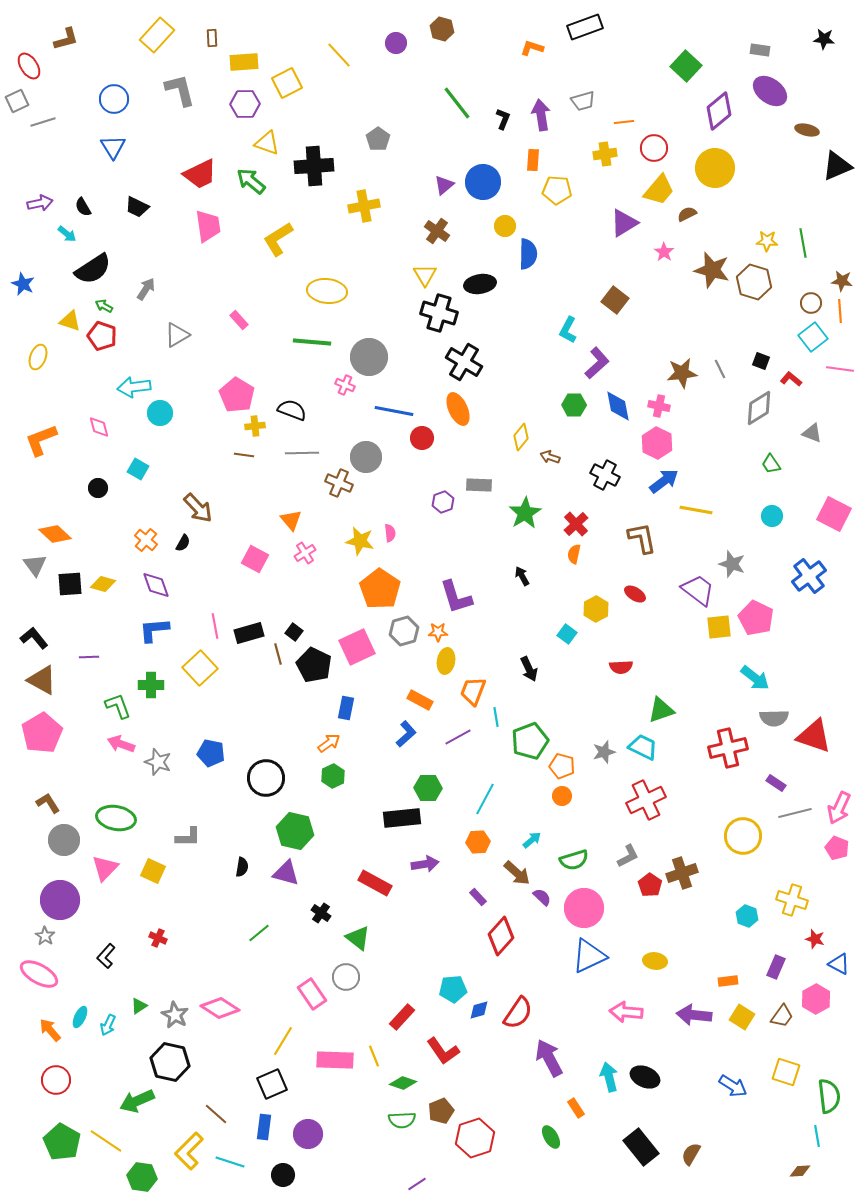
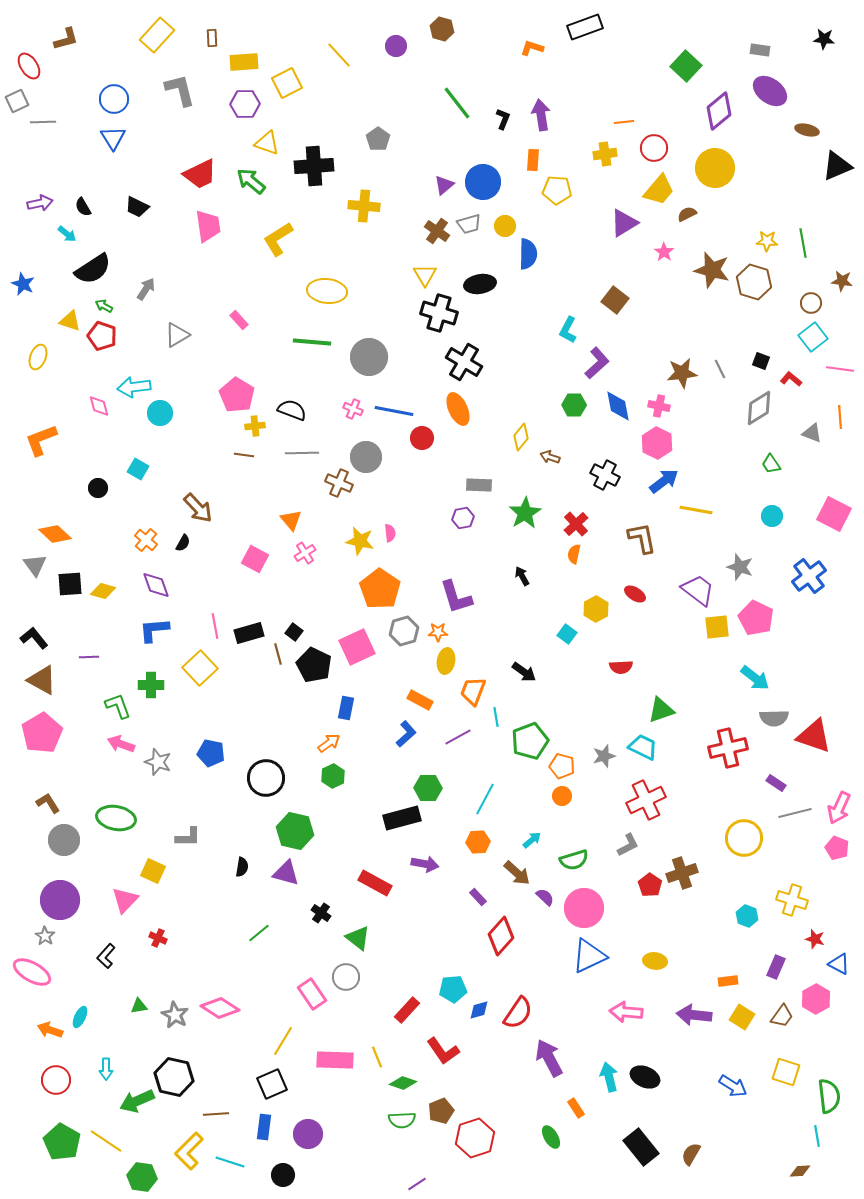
purple circle at (396, 43): moved 3 px down
gray trapezoid at (583, 101): moved 114 px left, 123 px down
gray line at (43, 122): rotated 15 degrees clockwise
blue triangle at (113, 147): moved 9 px up
yellow cross at (364, 206): rotated 16 degrees clockwise
orange line at (840, 311): moved 106 px down
pink cross at (345, 385): moved 8 px right, 24 px down
pink diamond at (99, 427): moved 21 px up
purple hexagon at (443, 502): moved 20 px right, 16 px down; rotated 10 degrees clockwise
gray star at (732, 564): moved 8 px right, 3 px down
yellow diamond at (103, 584): moved 7 px down
yellow square at (719, 627): moved 2 px left
black arrow at (529, 669): moved 5 px left, 3 px down; rotated 30 degrees counterclockwise
gray star at (604, 752): moved 4 px down
black rectangle at (402, 818): rotated 9 degrees counterclockwise
yellow circle at (743, 836): moved 1 px right, 2 px down
gray L-shape at (628, 856): moved 11 px up
purple arrow at (425, 864): rotated 20 degrees clockwise
pink triangle at (105, 868): moved 20 px right, 32 px down
purple semicircle at (542, 897): moved 3 px right
pink ellipse at (39, 974): moved 7 px left, 2 px up
green triangle at (139, 1006): rotated 24 degrees clockwise
red rectangle at (402, 1017): moved 5 px right, 7 px up
cyan arrow at (108, 1025): moved 2 px left, 44 px down; rotated 25 degrees counterclockwise
orange arrow at (50, 1030): rotated 30 degrees counterclockwise
yellow line at (374, 1056): moved 3 px right, 1 px down
black hexagon at (170, 1062): moved 4 px right, 15 px down
brown line at (216, 1114): rotated 45 degrees counterclockwise
